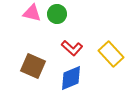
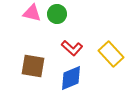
brown square: rotated 15 degrees counterclockwise
